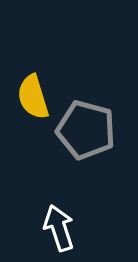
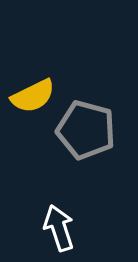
yellow semicircle: moved 1 px up; rotated 99 degrees counterclockwise
